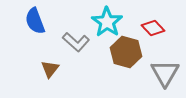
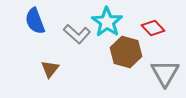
gray L-shape: moved 1 px right, 8 px up
